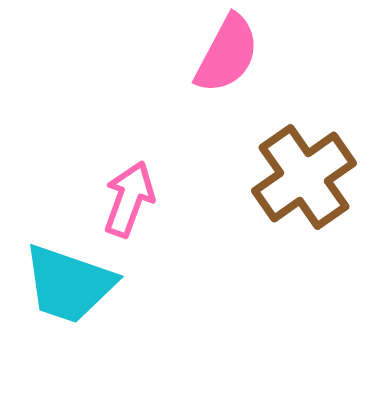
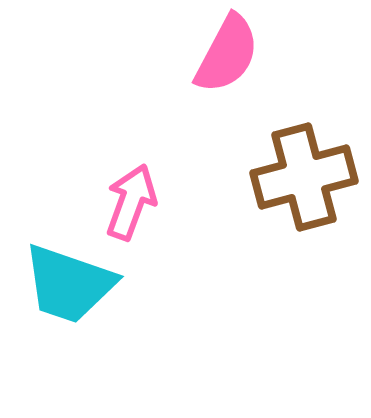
brown cross: rotated 20 degrees clockwise
pink arrow: moved 2 px right, 3 px down
